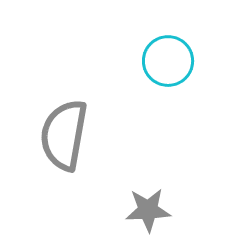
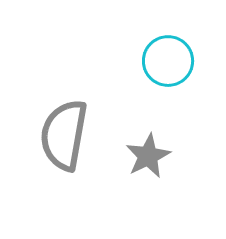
gray star: moved 54 px up; rotated 24 degrees counterclockwise
